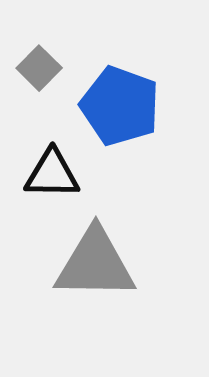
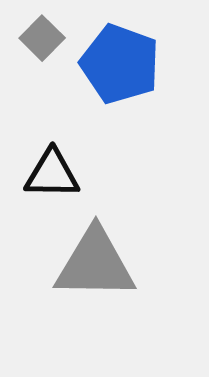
gray square: moved 3 px right, 30 px up
blue pentagon: moved 42 px up
